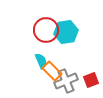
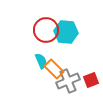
cyan hexagon: rotated 15 degrees clockwise
orange rectangle: moved 2 px right, 2 px up
gray cross: moved 2 px right
